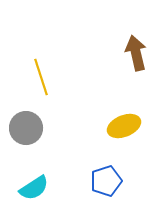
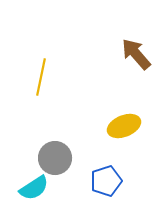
brown arrow: moved 1 px down; rotated 28 degrees counterclockwise
yellow line: rotated 30 degrees clockwise
gray circle: moved 29 px right, 30 px down
